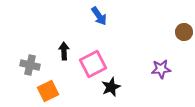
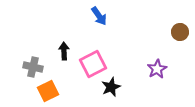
brown circle: moved 4 px left
gray cross: moved 3 px right, 2 px down
purple star: moved 4 px left; rotated 24 degrees counterclockwise
